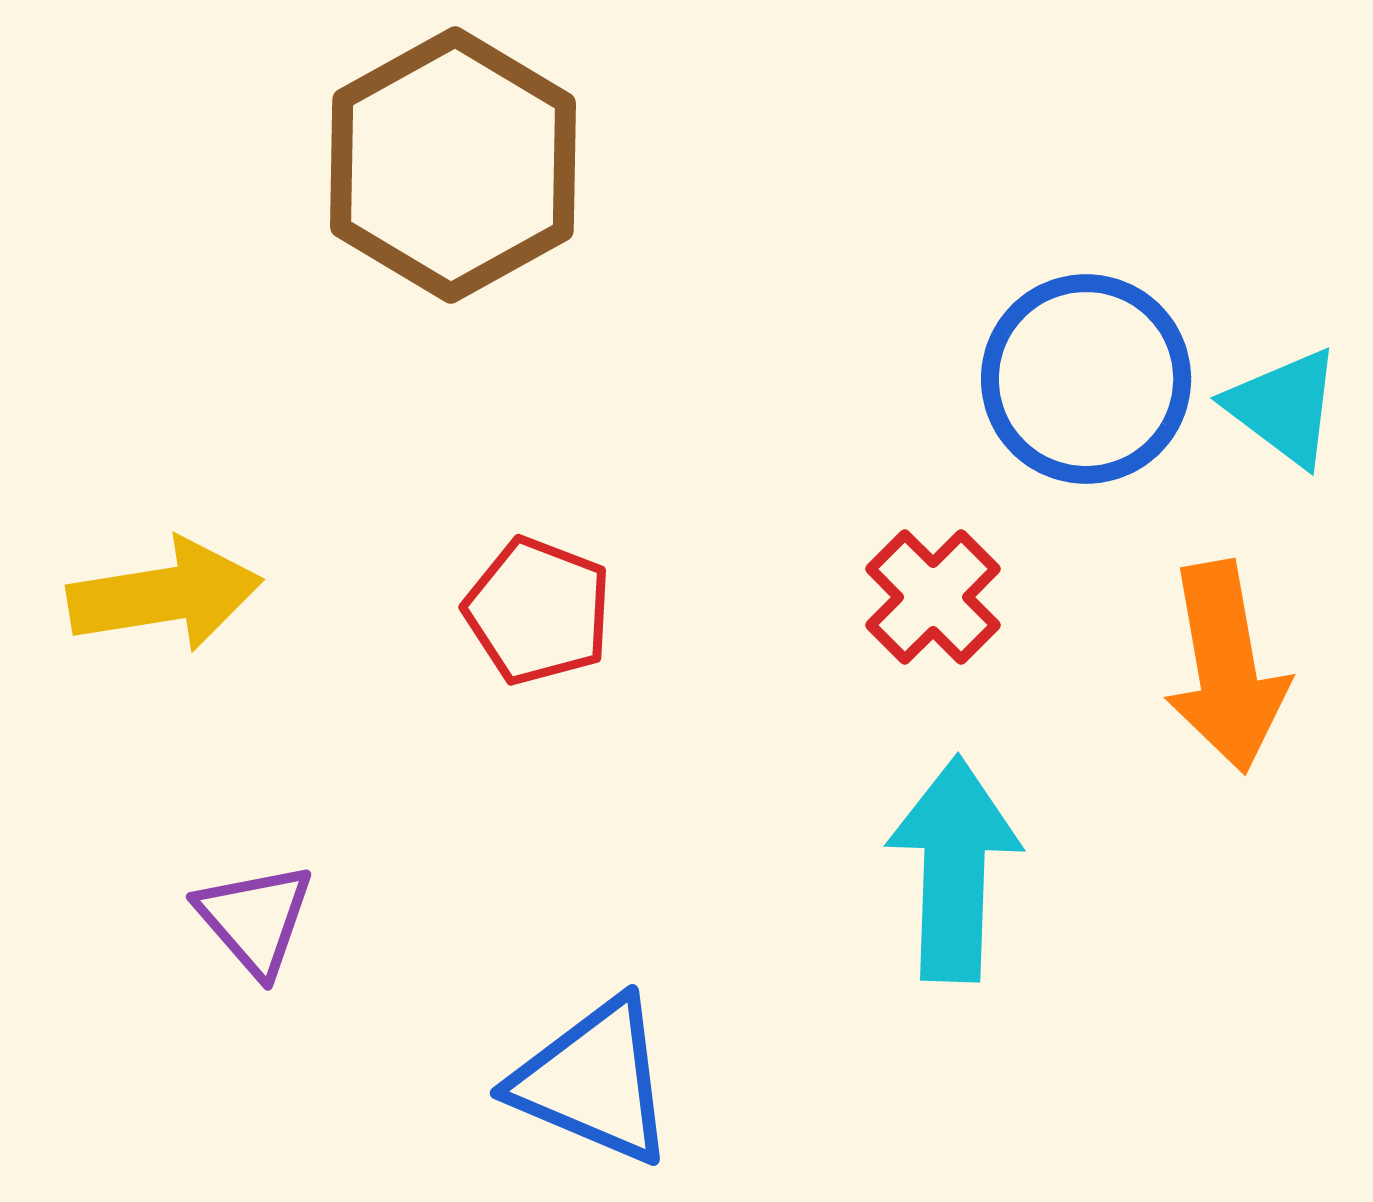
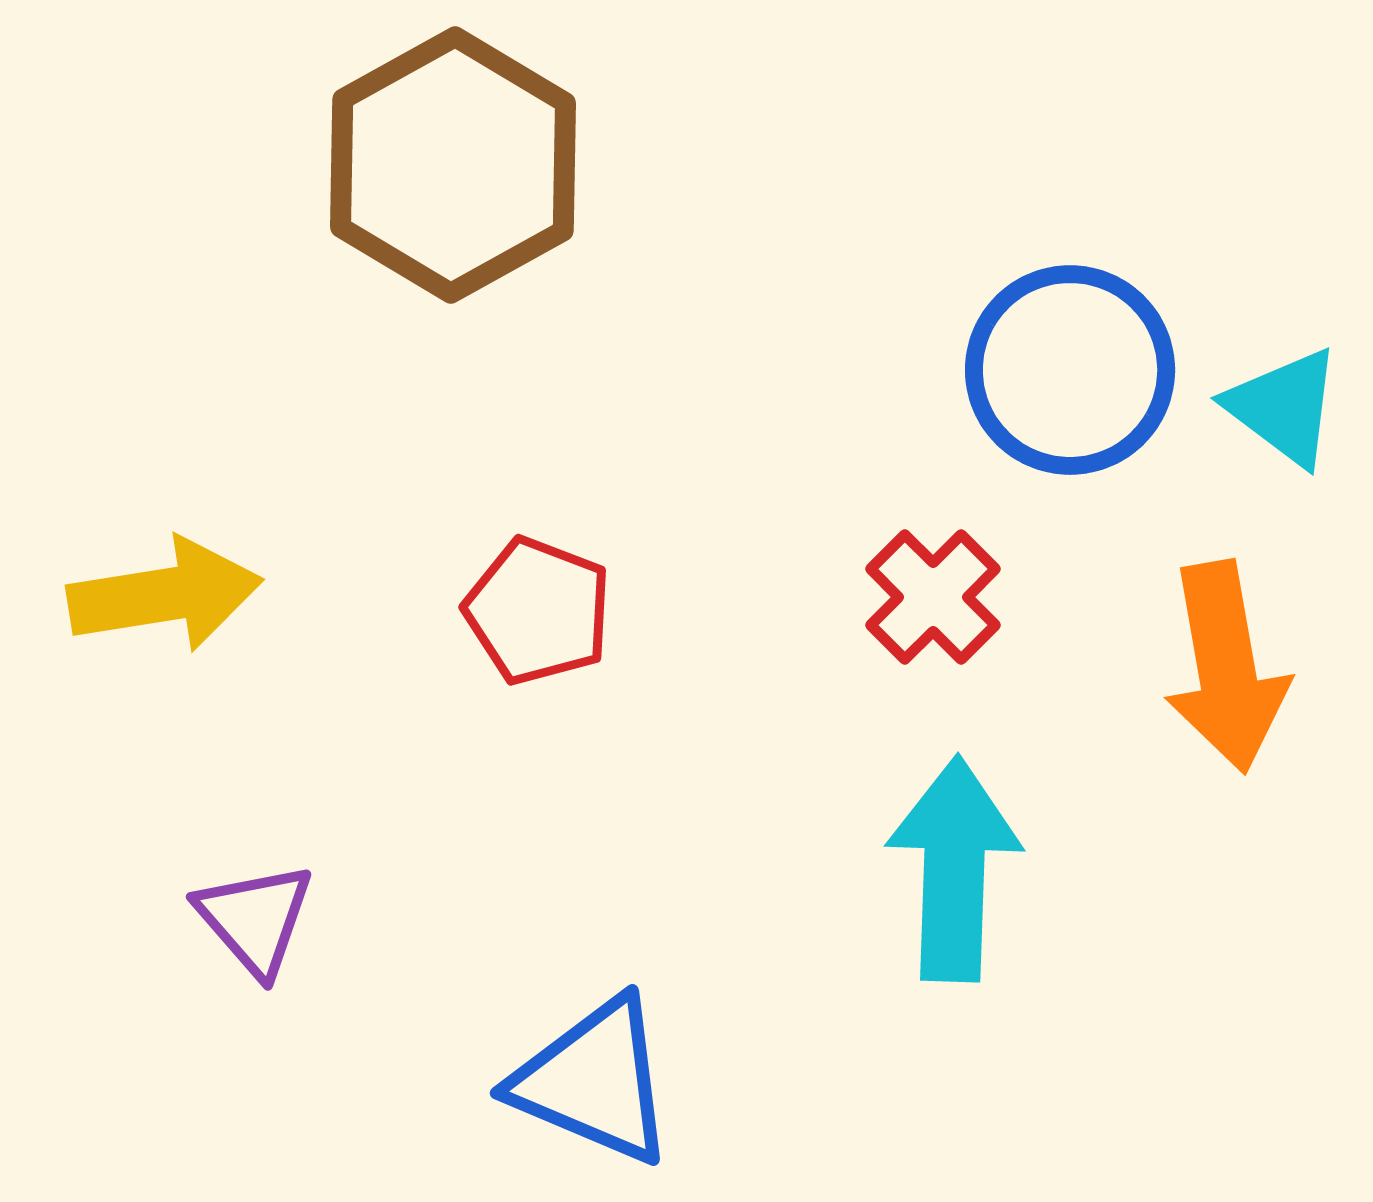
blue circle: moved 16 px left, 9 px up
